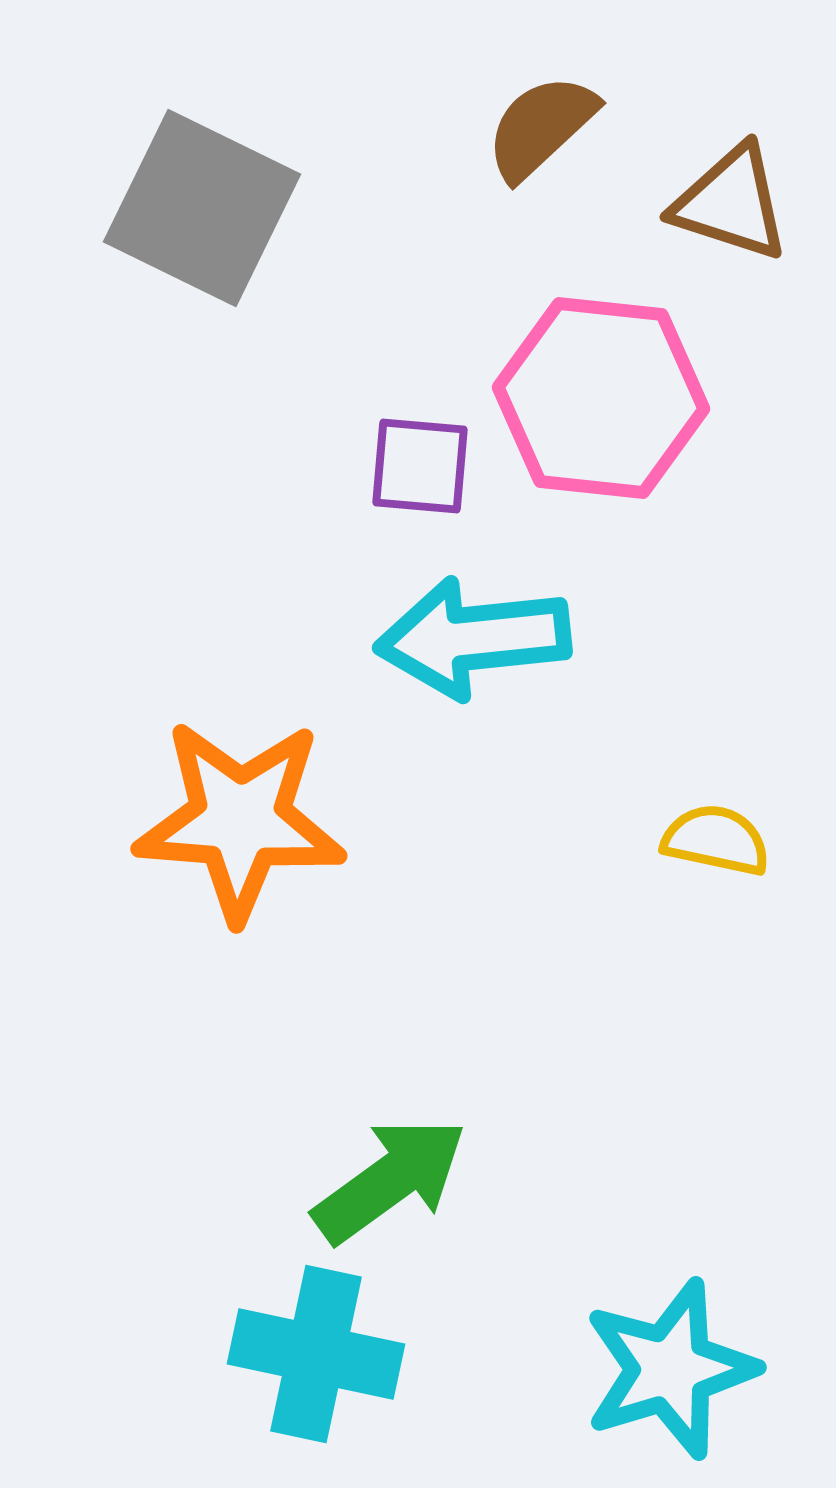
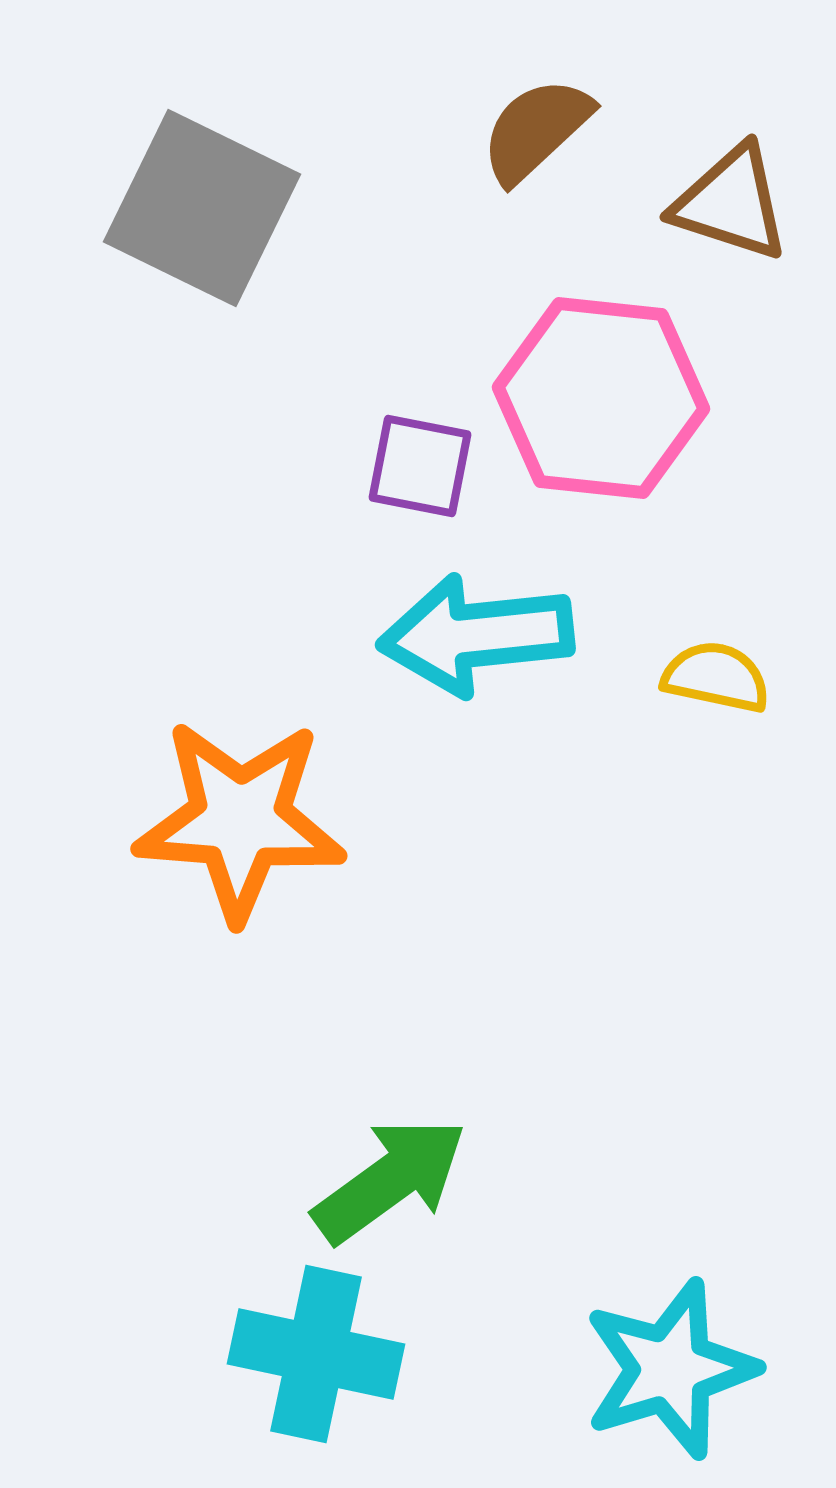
brown semicircle: moved 5 px left, 3 px down
purple square: rotated 6 degrees clockwise
cyan arrow: moved 3 px right, 3 px up
yellow semicircle: moved 163 px up
